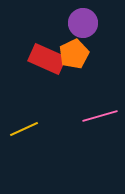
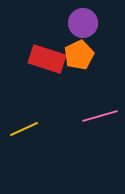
orange pentagon: moved 5 px right, 1 px down
red rectangle: rotated 6 degrees counterclockwise
